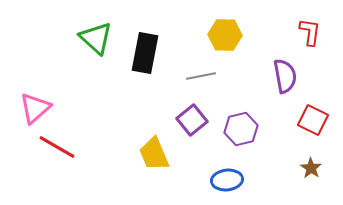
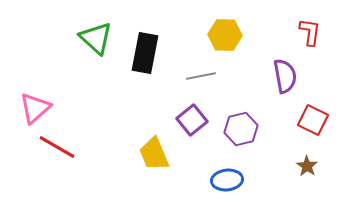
brown star: moved 4 px left, 2 px up
